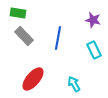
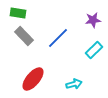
purple star: rotated 21 degrees counterclockwise
blue line: rotated 35 degrees clockwise
cyan rectangle: rotated 72 degrees clockwise
cyan arrow: rotated 105 degrees clockwise
